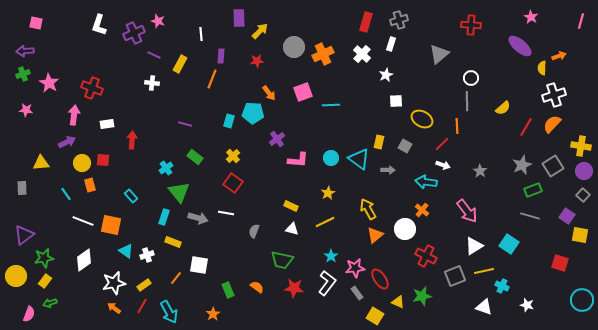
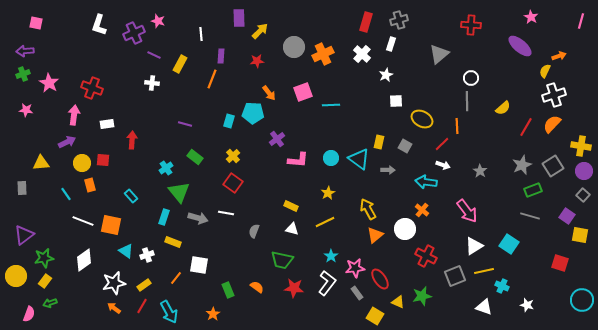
yellow semicircle at (542, 68): moved 3 px right, 3 px down; rotated 24 degrees clockwise
